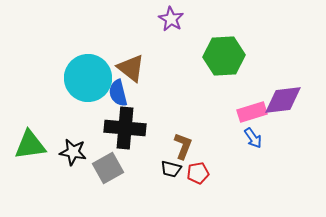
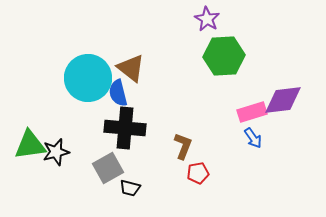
purple star: moved 36 px right
black star: moved 17 px left; rotated 24 degrees counterclockwise
black trapezoid: moved 41 px left, 19 px down
